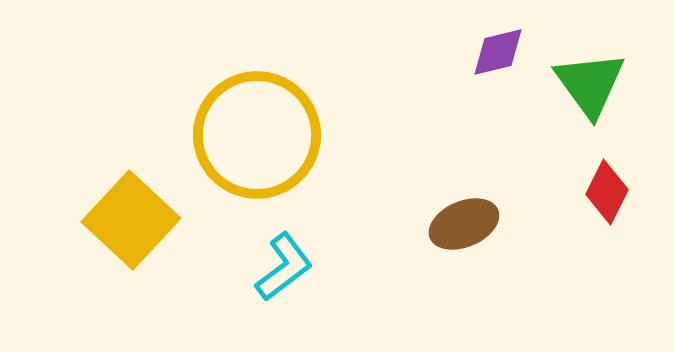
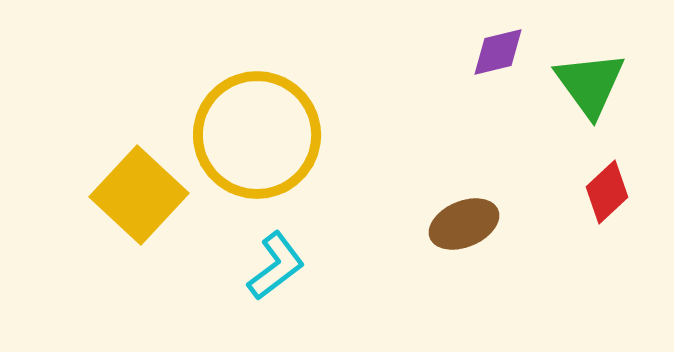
red diamond: rotated 20 degrees clockwise
yellow square: moved 8 px right, 25 px up
cyan L-shape: moved 8 px left, 1 px up
